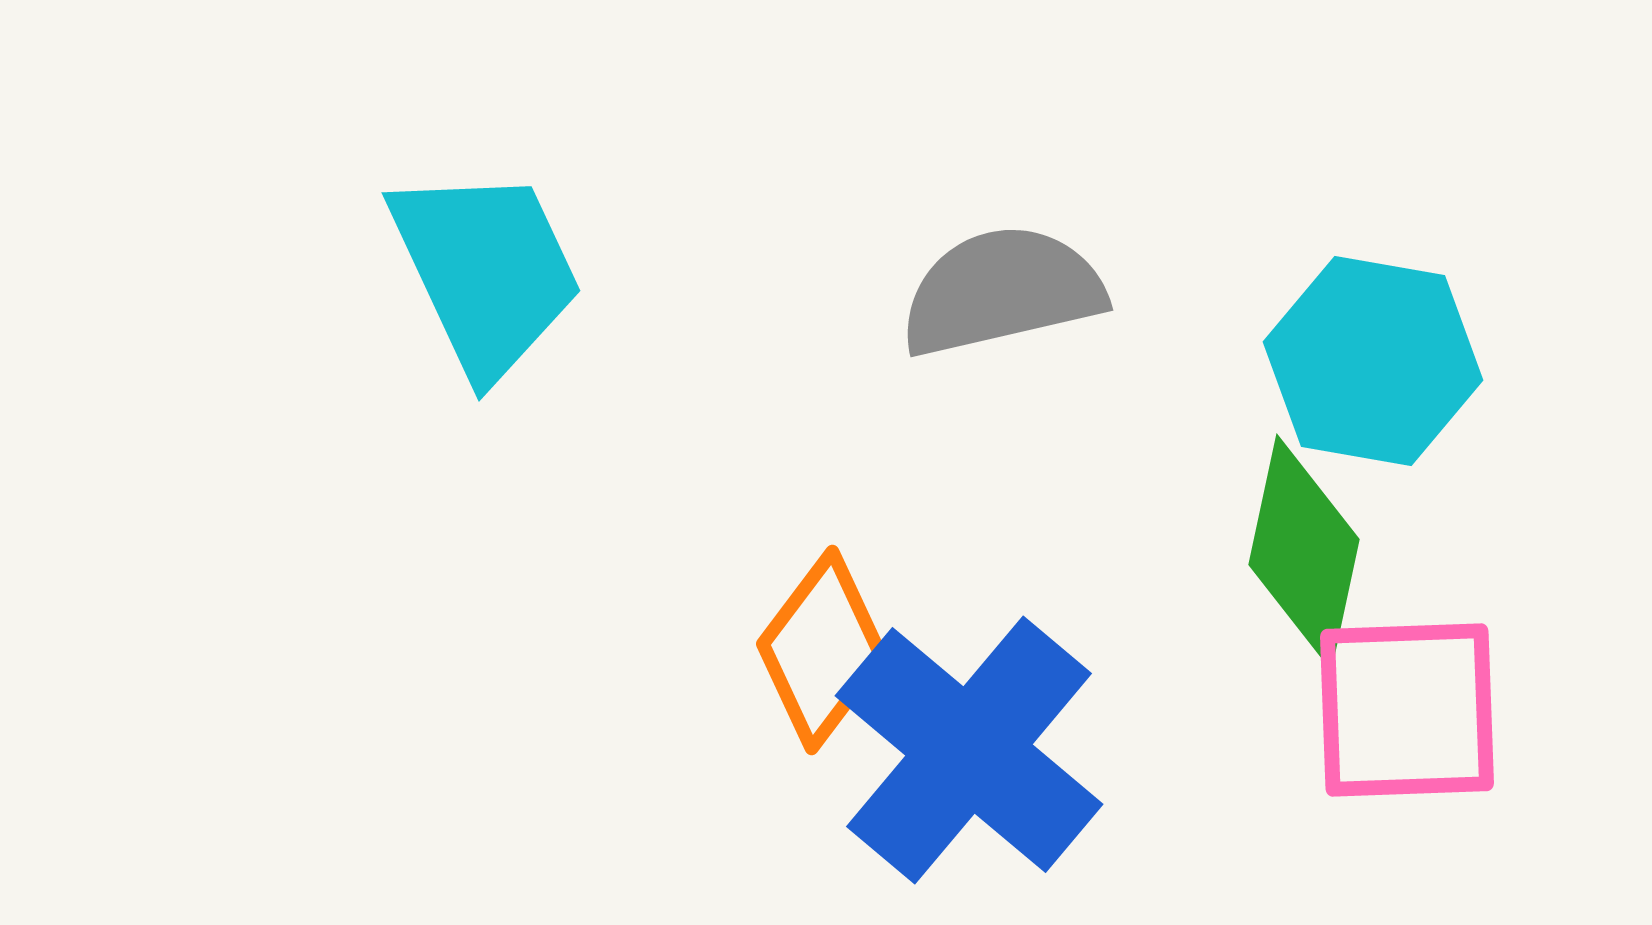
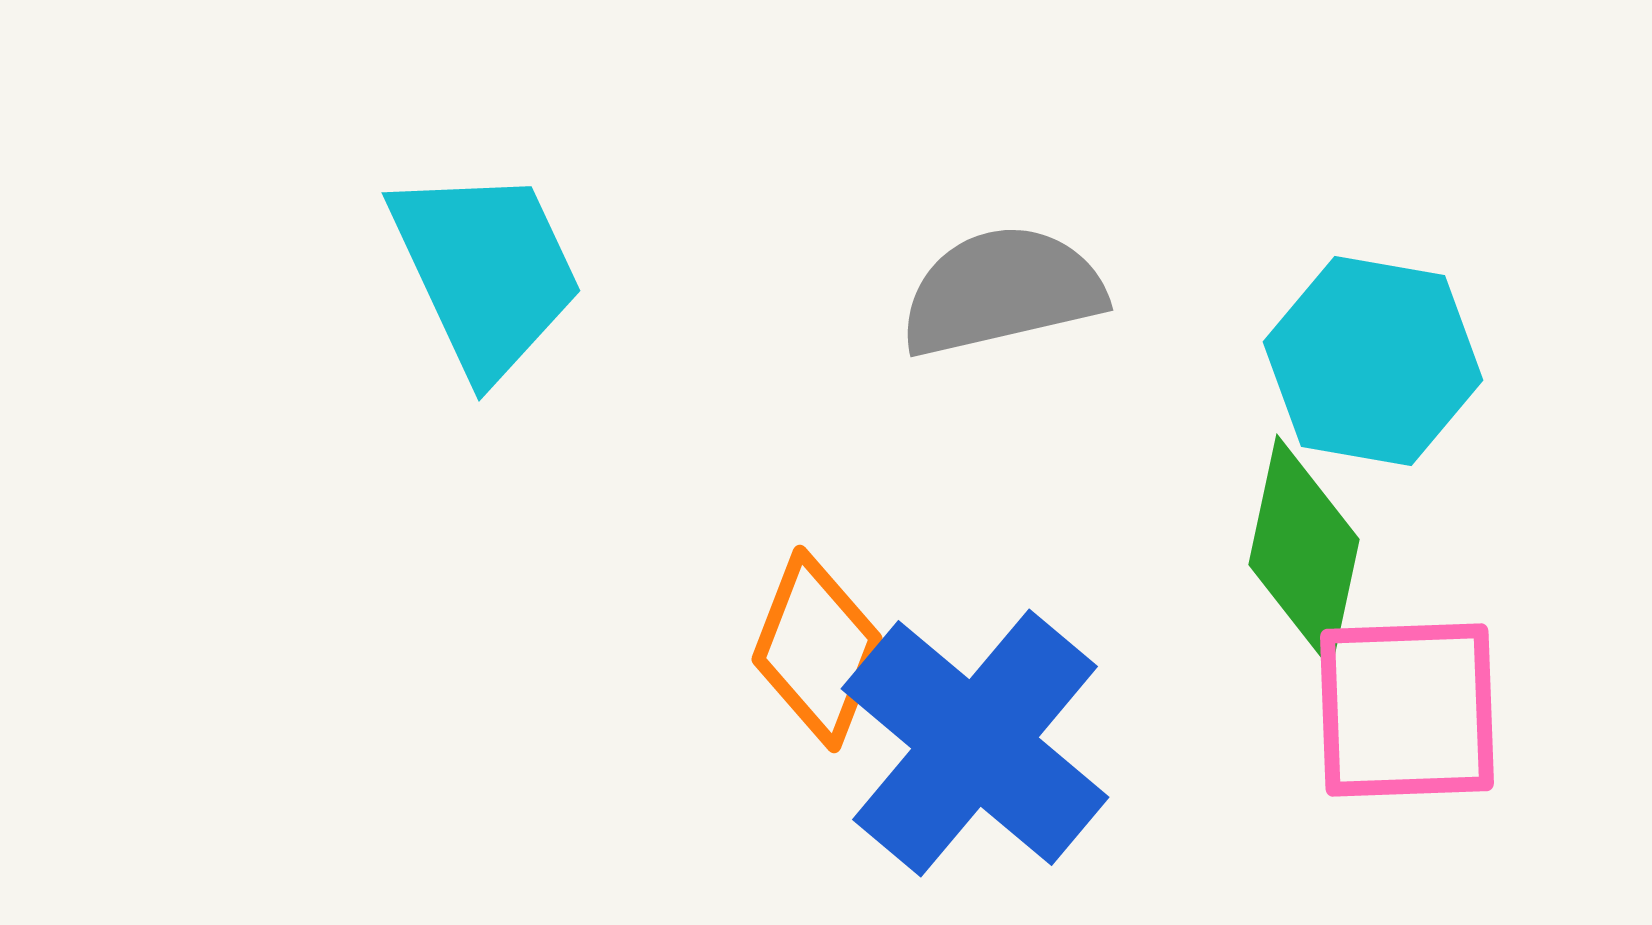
orange diamond: moved 5 px left, 1 px up; rotated 16 degrees counterclockwise
blue cross: moved 6 px right, 7 px up
